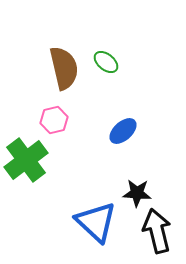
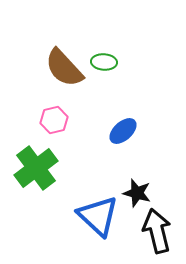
green ellipse: moved 2 px left; rotated 35 degrees counterclockwise
brown semicircle: rotated 150 degrees clockwise
green cross: moved 10 px right, 8 px down
black star: rotated 12 degrees clockwise
blue triangle: moved 2 px right, 6 px up
